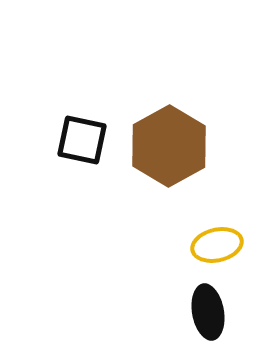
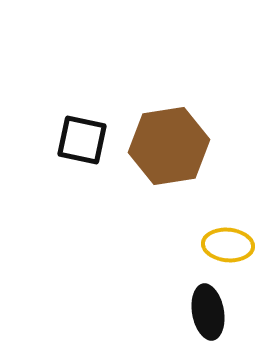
brown hexagon: rotated 20 degrees clockwise
yellow ellipse: moved 11 px right; rotated 18 degrees clockwise
